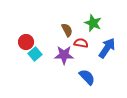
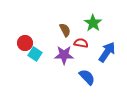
green star: rotated 12 degrees clockwise
brown semicircle: moved 2 px left
red circle: moved 1 px left, 1 px down
blue arrow: moved 4 px down
cyan square: rotated 16 degrees counterclockwise
